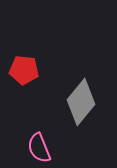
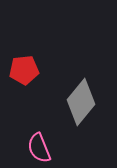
red pentagon: rotated 12 degrees counterclockwise
